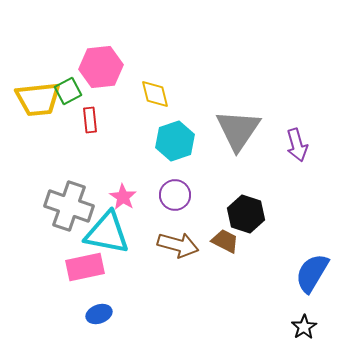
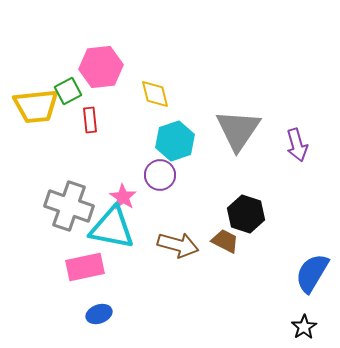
yellow trapezoid: moved 2 px left, 7 px down
purple circle: moved 15 px left, 20 px up
cyan triangle: moved 5 px right, 5 px up
